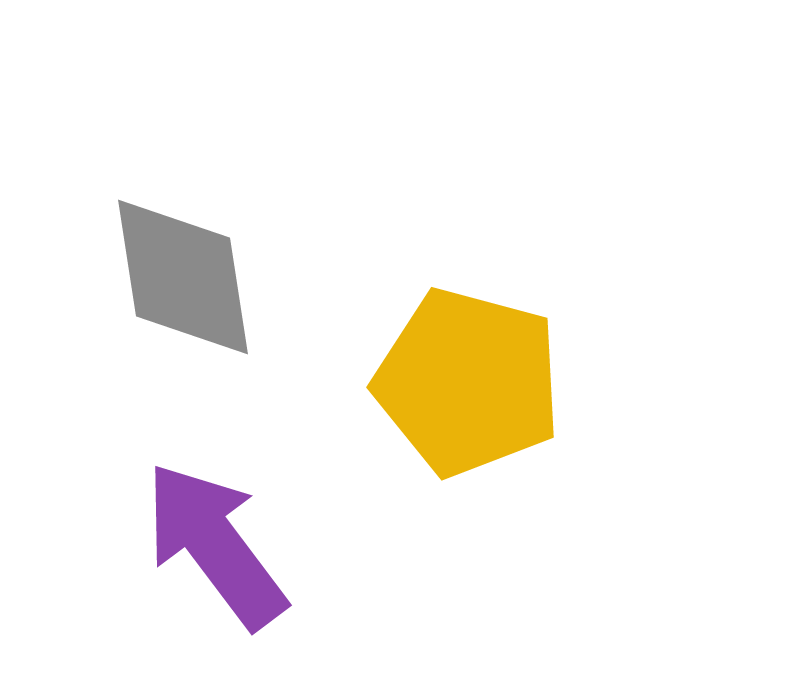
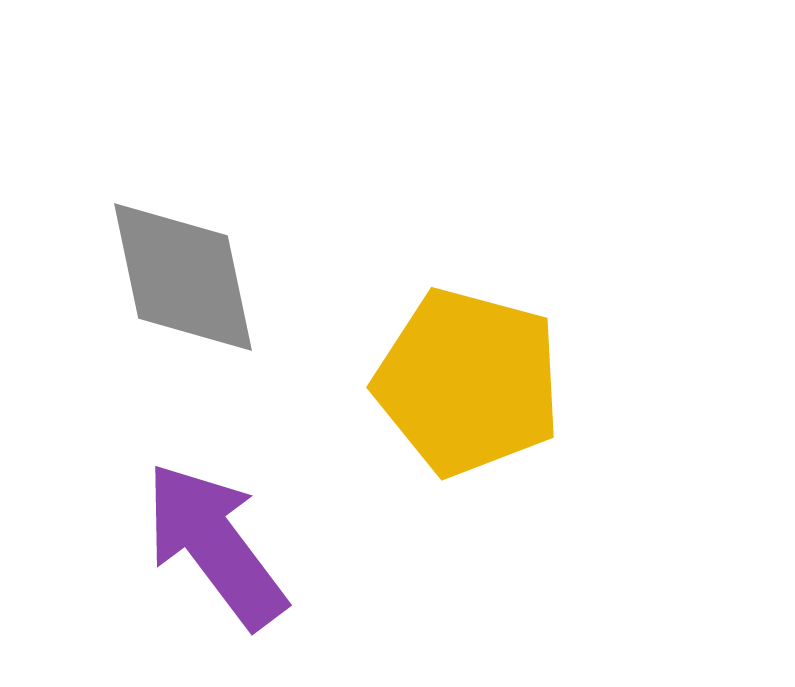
gray diamond: rotated 3 degrees counterclockwise
